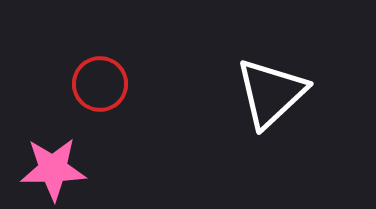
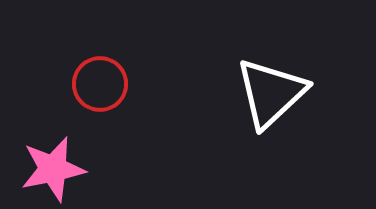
pink star: rotated 10 degrees counterclockwise
